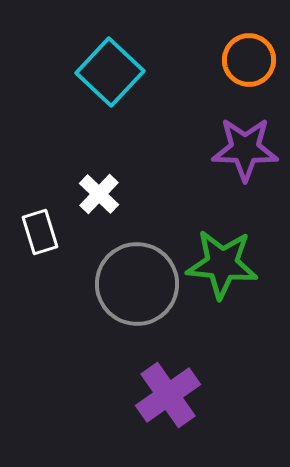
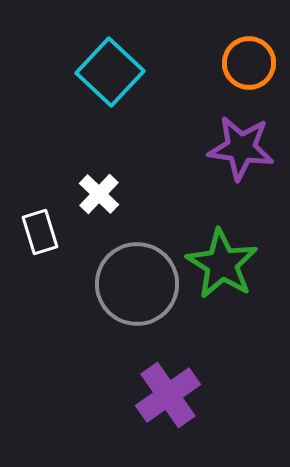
orange circle: moved 3 px down
purple star: moved 4 px left, 1 px up; rotated 6 degrees clockwise
green star: rotated 26 degrees clockwise
